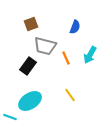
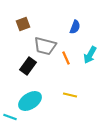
brown square: moved 8 px left
yellow line: rotated 40 degrees counterclockwise
